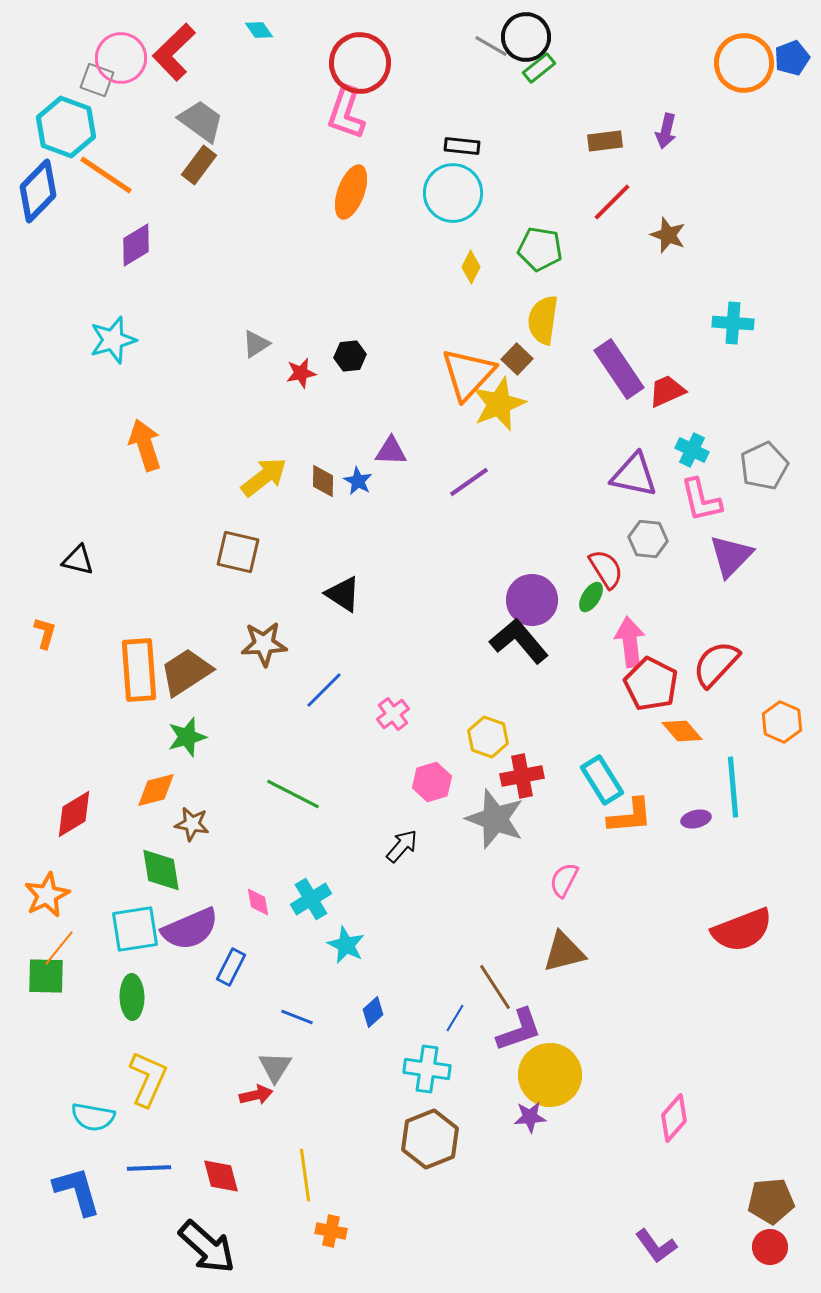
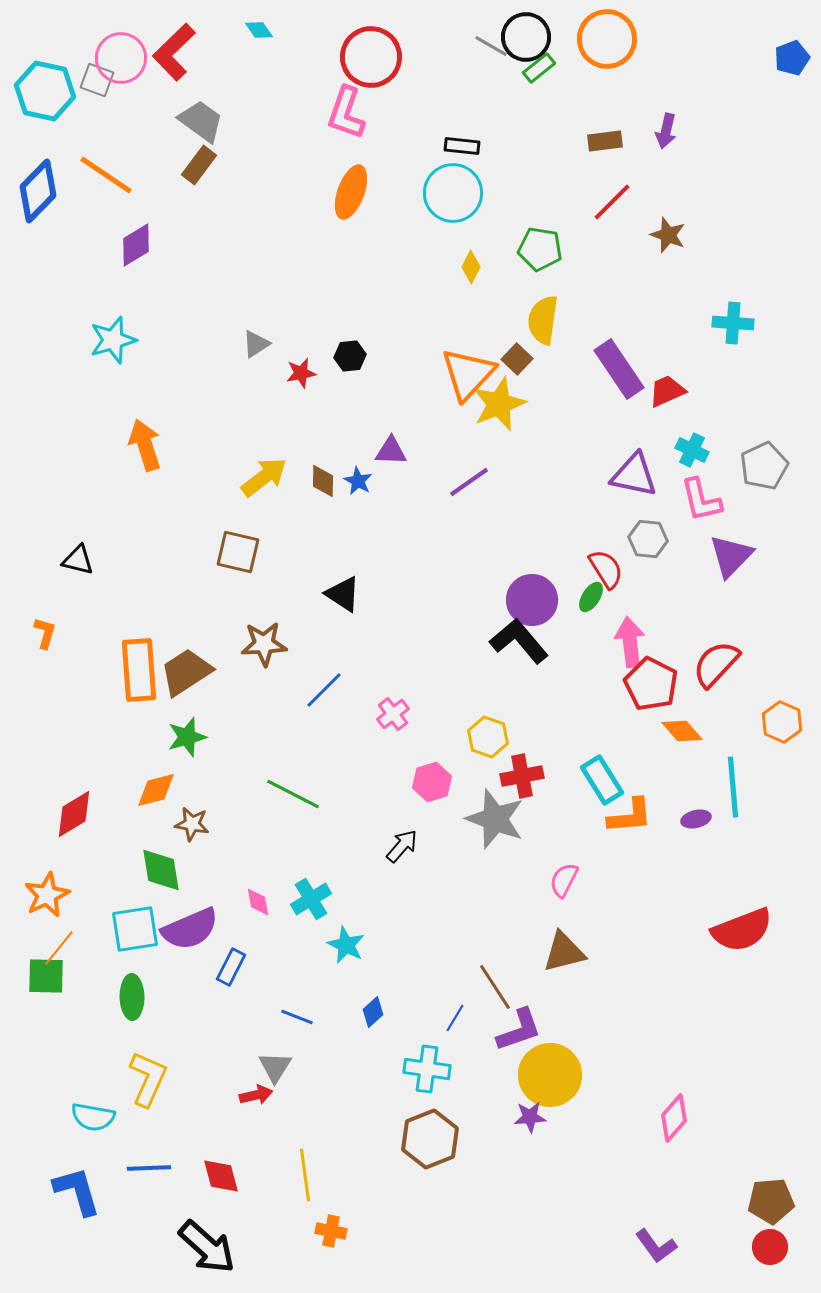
red circle at (360, 63): moved 11 px right, 6 px up
orange circle at (744, 63): moved 137 px left, 24 px up
cyan hexagon at (66, 127): moved 21 px left, 36 px up; rotated 8 degrees counterclockwise
